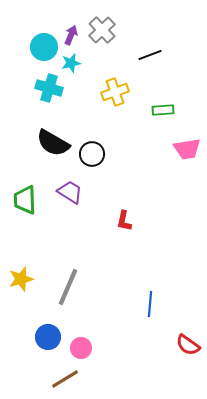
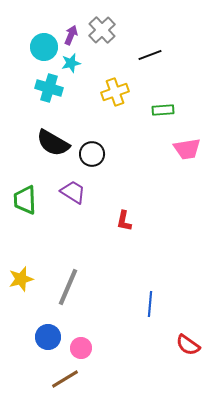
purple trapezoid: moved 3 px right
